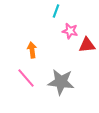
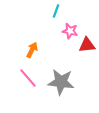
orange arrow: rotated 35 degrees clockwise
pink line: moved 2 px right
